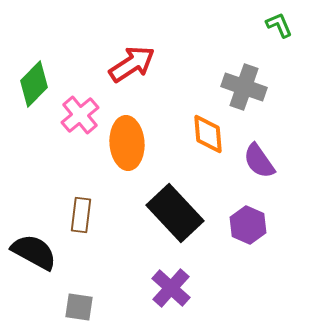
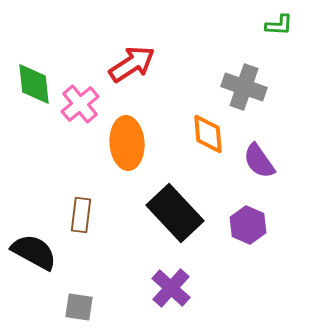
green L-shape: rotated 116 degrees clockwise
green diamond: rotated 51 degrees counterclockwise
pink cross: moved 11 px up
